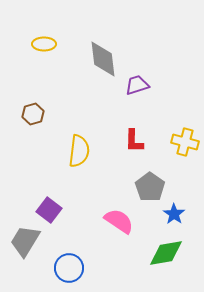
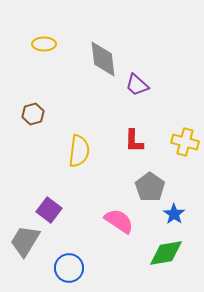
purple trapezoid: rotated 120 degrees counterclockwise
